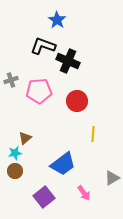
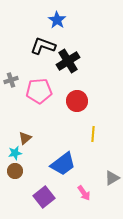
black cross: rotated 35 degrees clockwise
